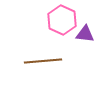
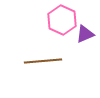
purple triangle: rotated 30 degrees counterclockwise
